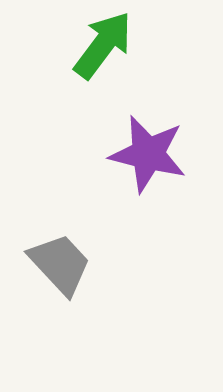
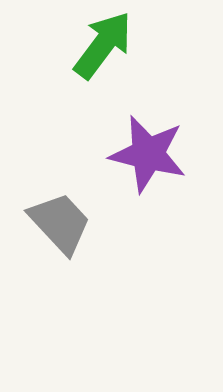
gray trapezoid: moved 41 px up
